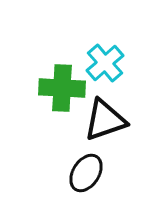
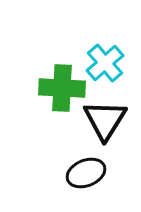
black triangle: rotated 39 degrees counterclockwise
black ellipse: rotated 36 degrees clockwise
